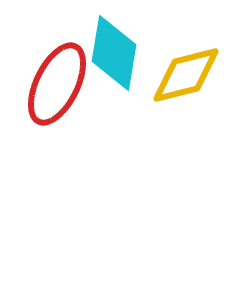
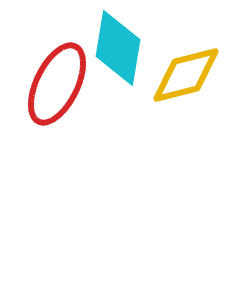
cyan diamond: moved 4 px right, 5 px up
